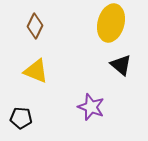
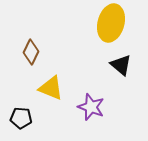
brown diamond: moved 4 px left, 26 px down
yellow triangle: moved 15 px right, 17 px down
